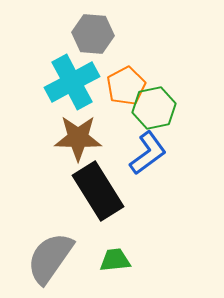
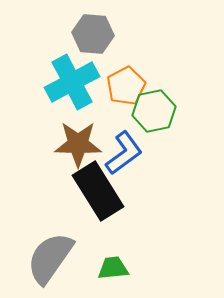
green hexagon: moved 3 px down
brown star: moved 6 px down
blue L-shape: moved 24 px left
green trapezoid: moved 2 px left, 8 px down
